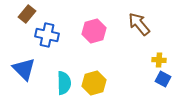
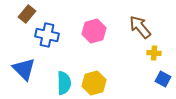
brown arrow: moved 1 px right, 3 px down
yellow cross: moved 5 px left, 7 px up
